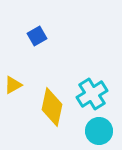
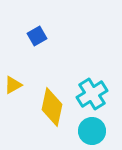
cyan circle: moved 7 px left
